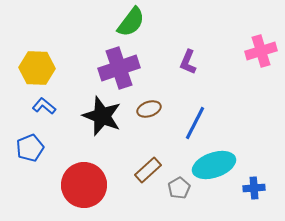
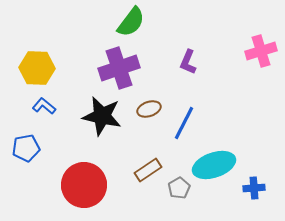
black star: rotated 9 degrees counterclockwise
blue line: moved 11 px left
blue pentagon: moved 4 px left; rotated 12 degrees clockwise
brown rectangle: rotated 8 degrees clockwise
